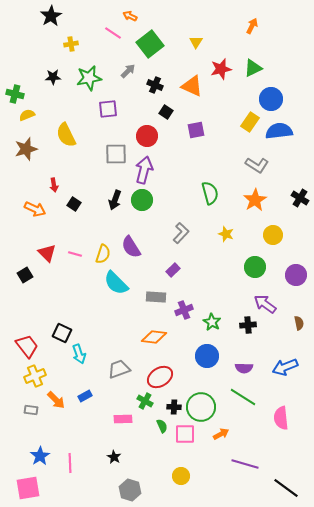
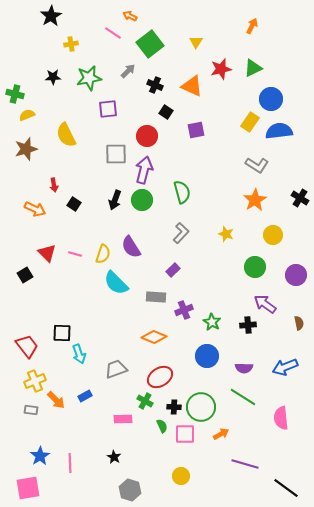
green semicircle at (210, 193): moved 28 px left, 1 px up
black square at (62, 333): rotated 24 degrees counterclockwise
orange diamond at (154, 337): rotated 15 degrees clockwise
gray trapezoid at (119, 369): moved 3 px left
yellow cross at (35, 376): moved 5 px down
